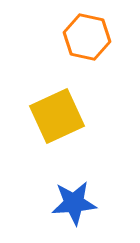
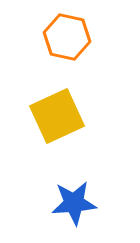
orange hexagon: moved 20 px left
